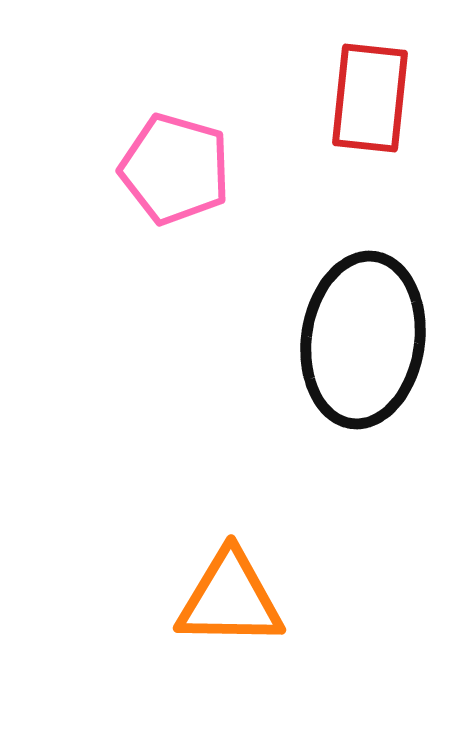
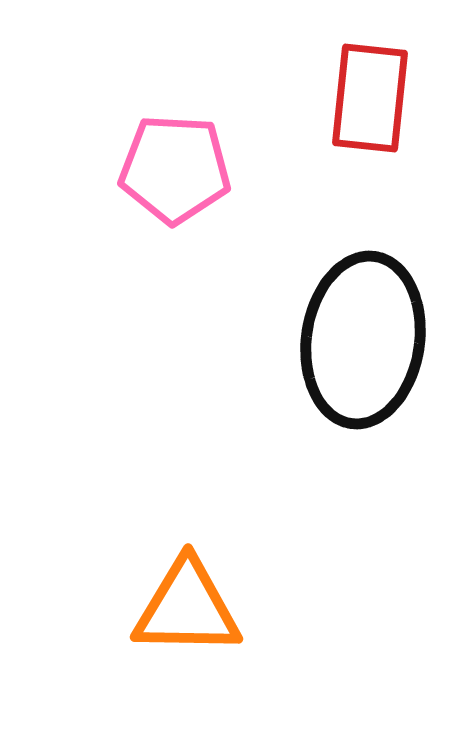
pink pentagon: rotated 13 degrees counterclockwise
orange triangle: moved 43 px left, 9 px down
